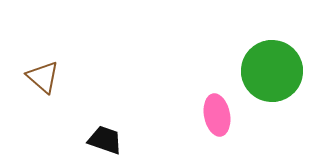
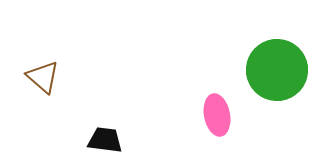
green circle: moved 5 px right, 1 px up
black trapezoid: rotated 12 degrees counterclockwise
